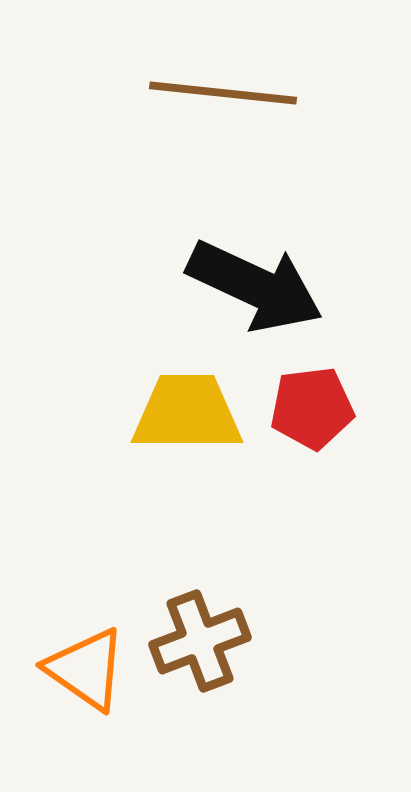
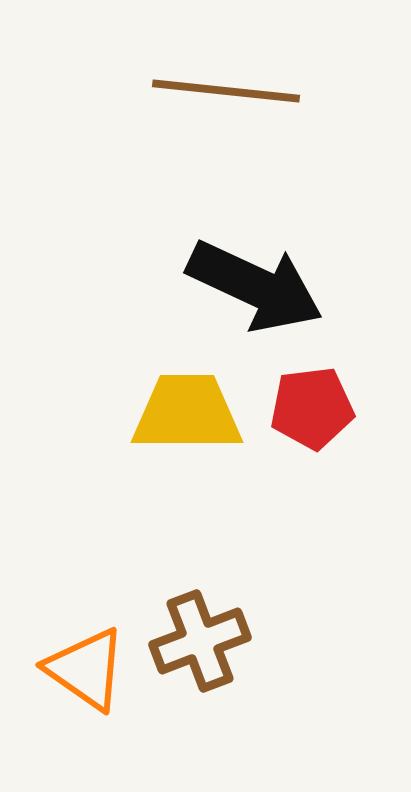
brown line: moved 3 px right, 2 px up
